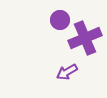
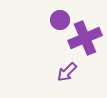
purple arrow: rotated 15 degrees counterclockwise
